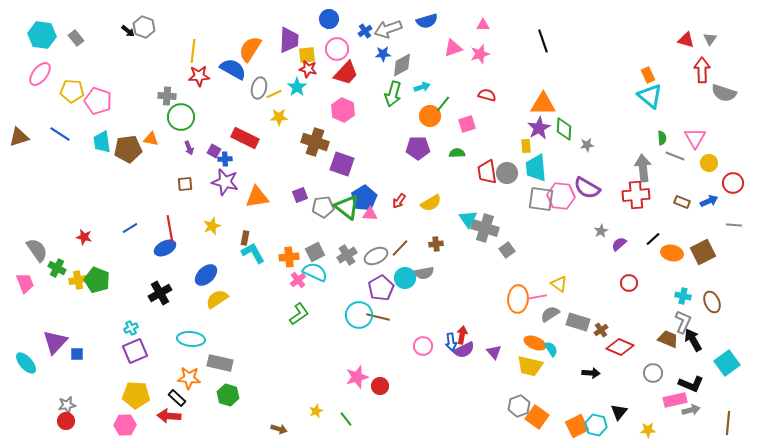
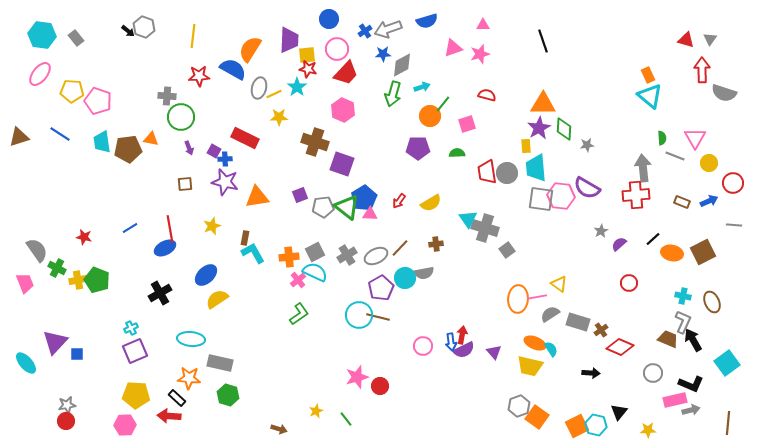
yellow line at (193, 51): moved 15 px up
